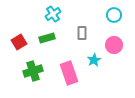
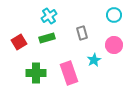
cyan cross: moved 4 px left, 2 px down
gray rectangle: rotated 16 degrees counterclockwise
green cross: moved 3 px right, 2 px down; rotated 18 degrees clockwise
